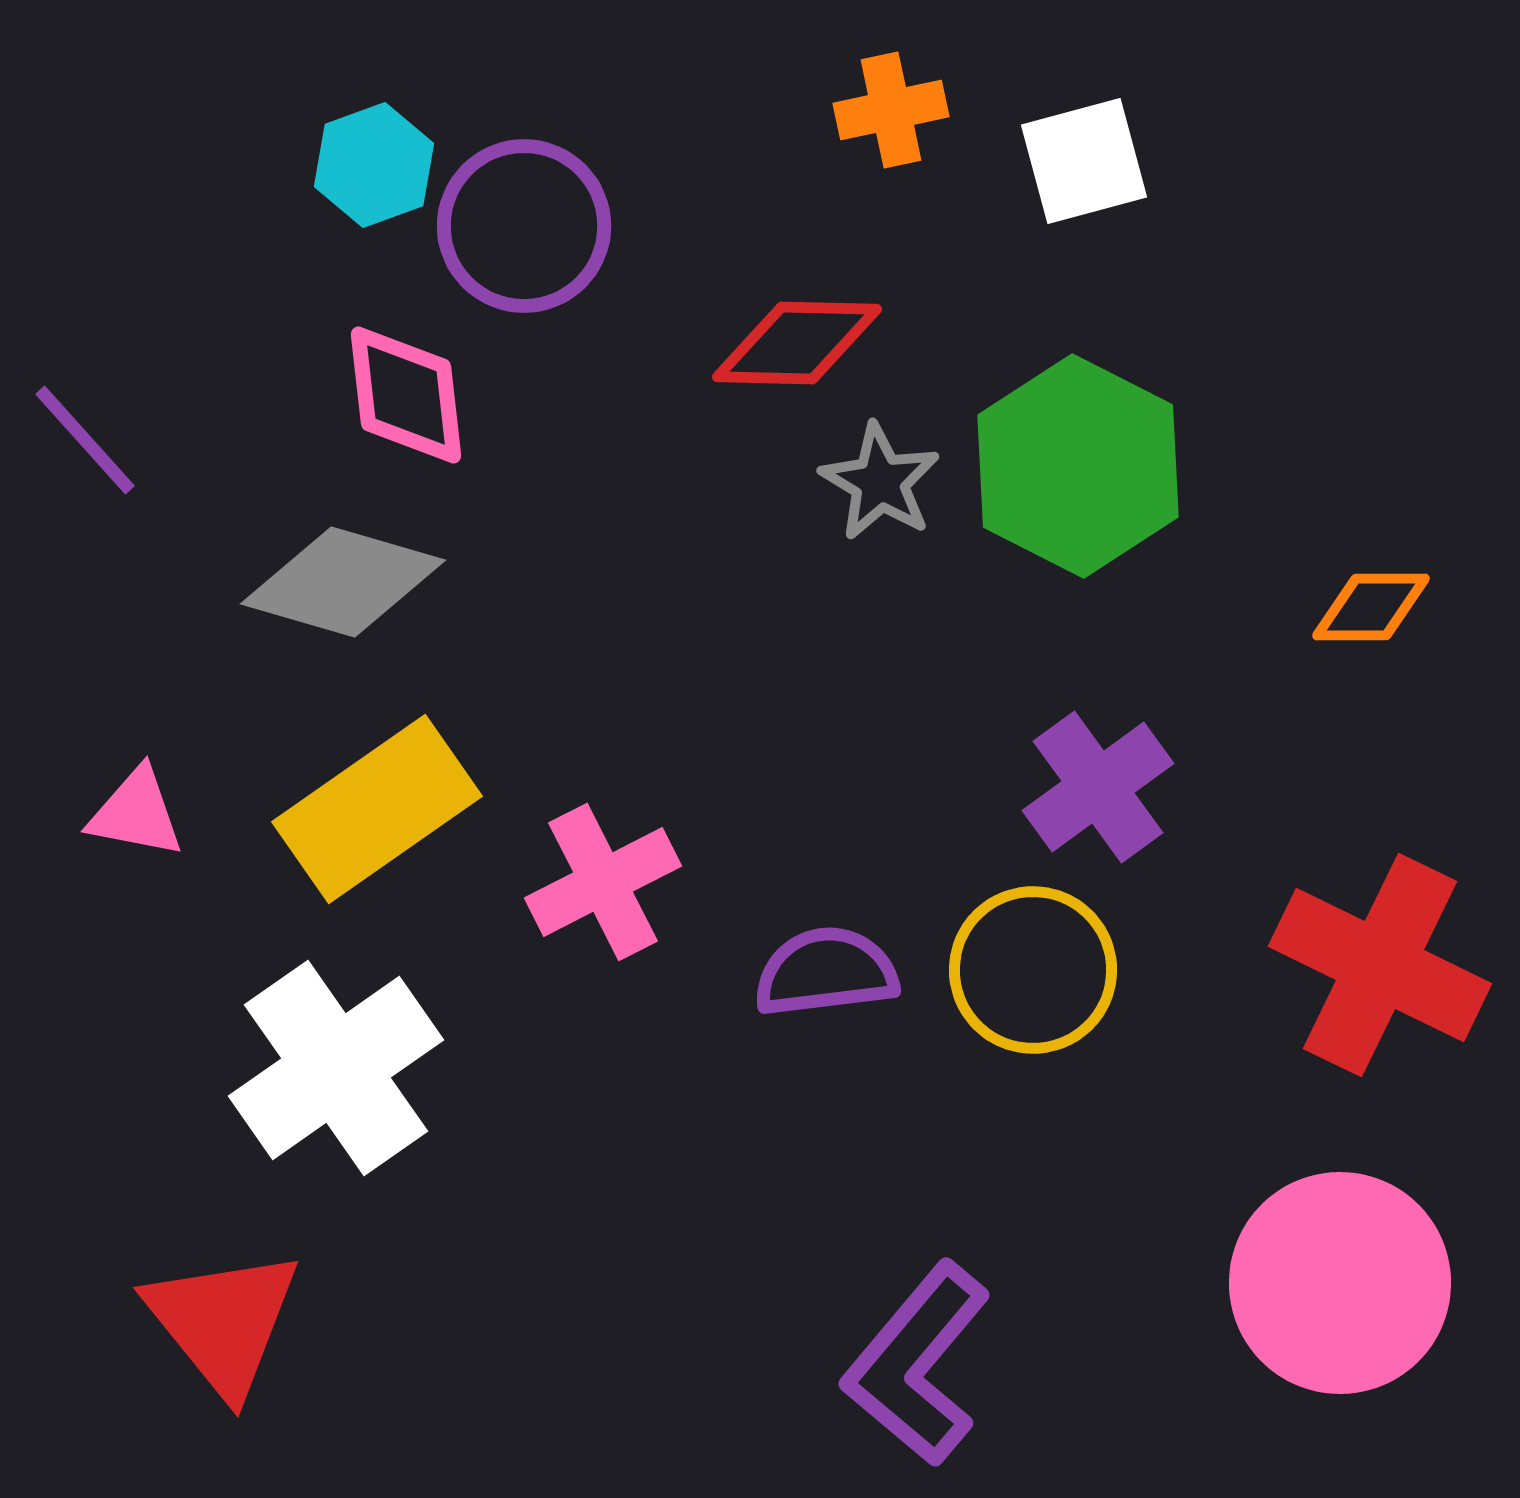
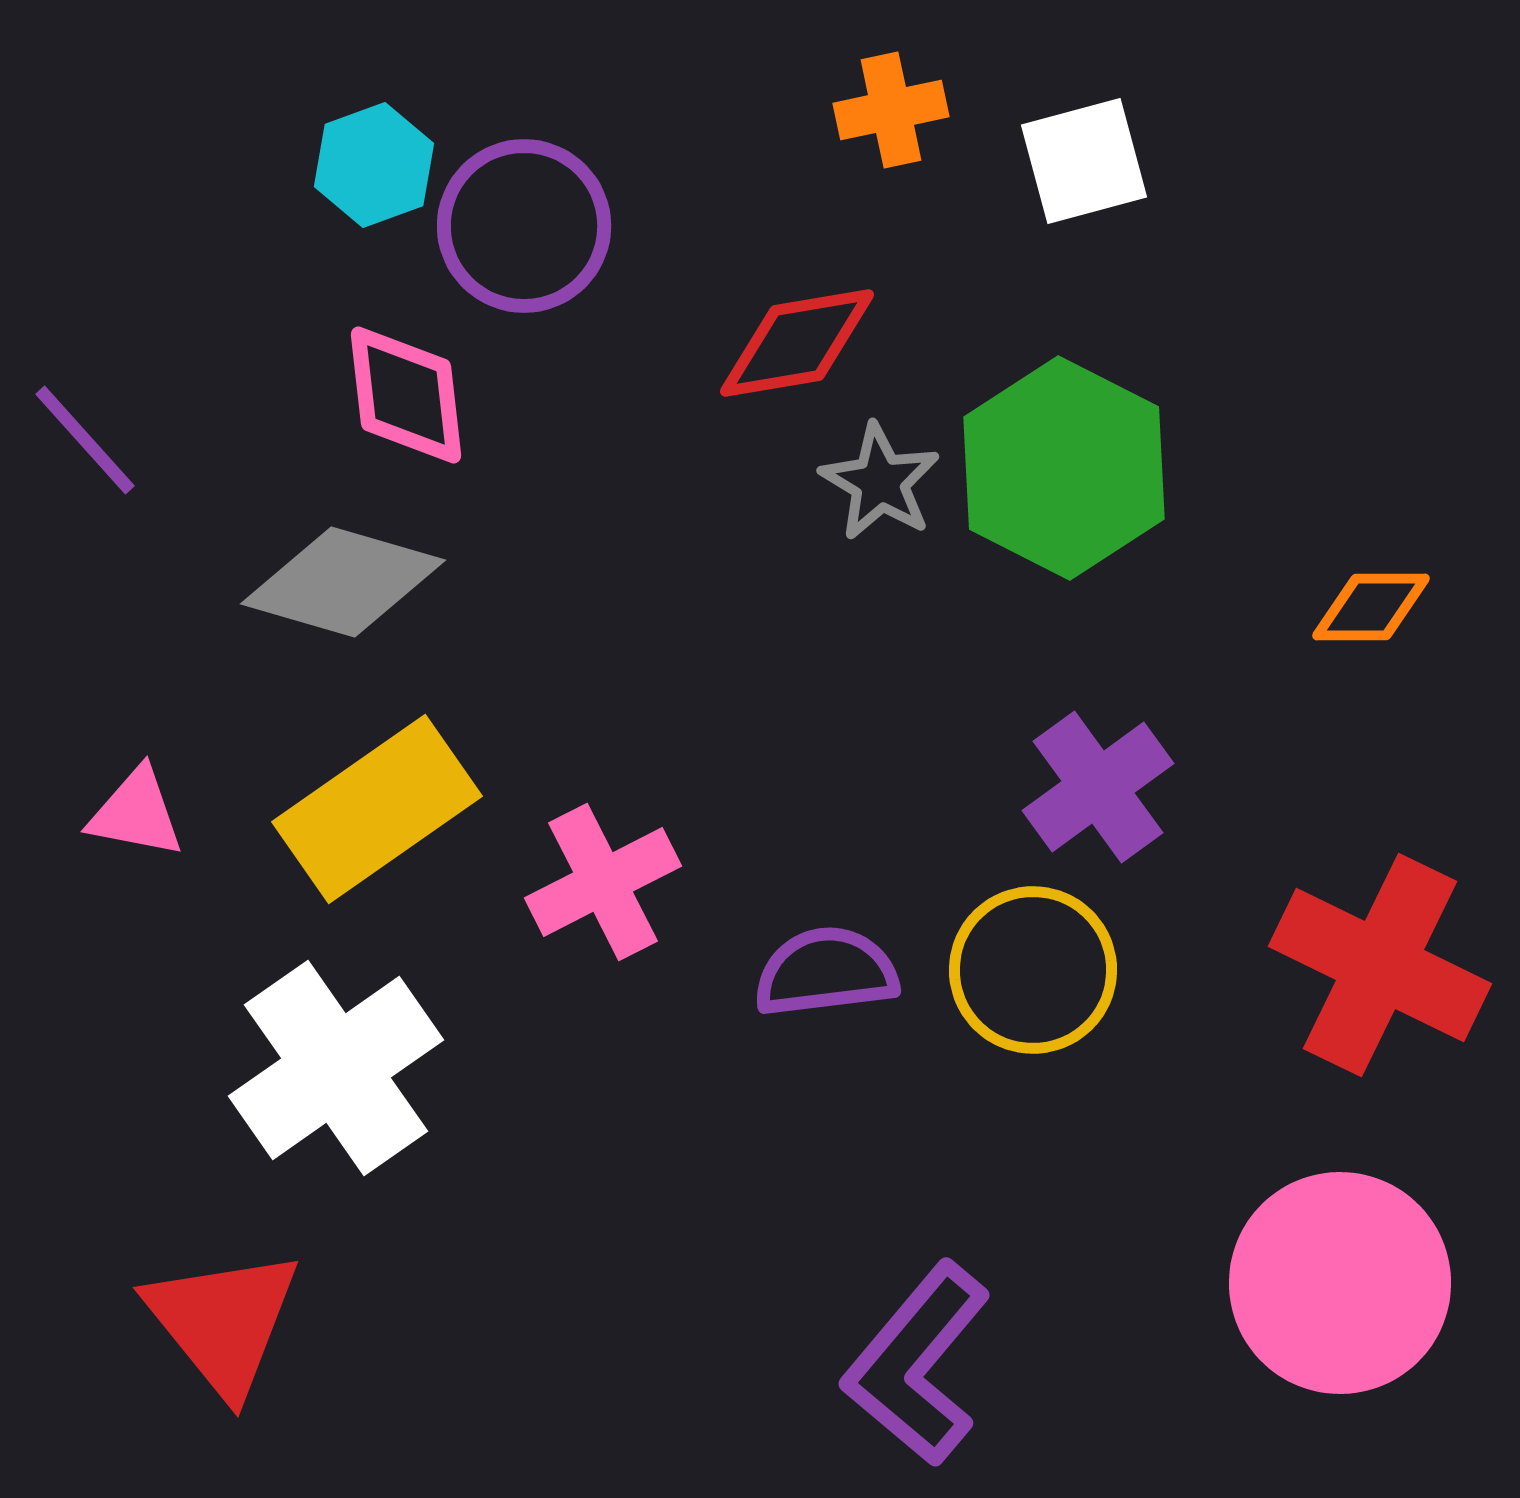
red diamond: rotated 11 degrees counterclockwise
green hexagon: moved 14 px left, 2 px down
